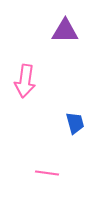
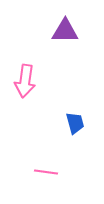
pink line: moved 1 px left, 1 px up
